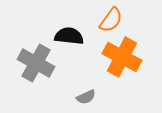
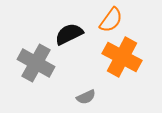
black semicircle: moved 2 px up; rotated 32 degrees counterclockwise
